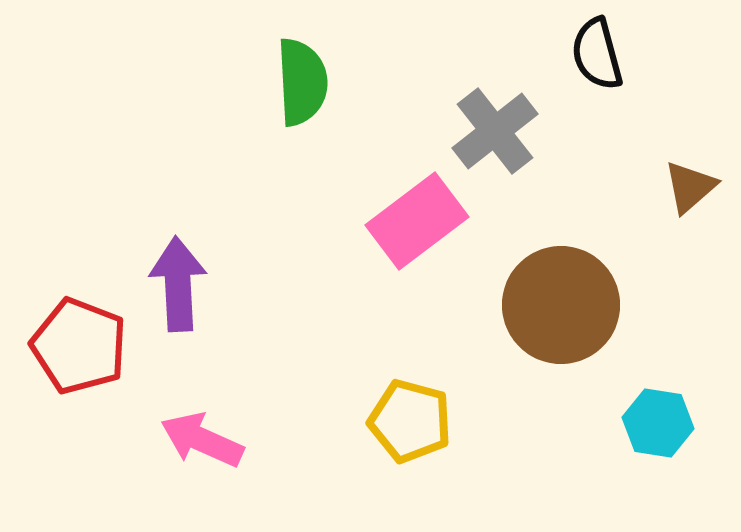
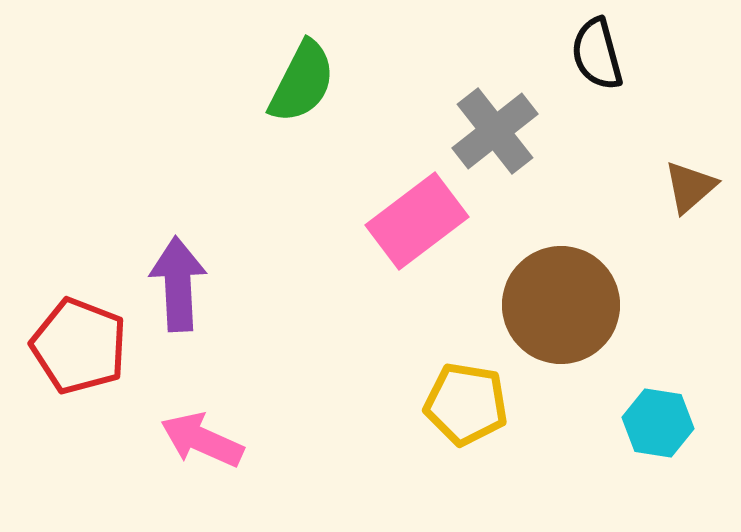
green semicircle: rotated 30 degrees clockwise
yellow pentagon: moved 56 px right, 17 px up; rotated 6 degrees counterclockwise
